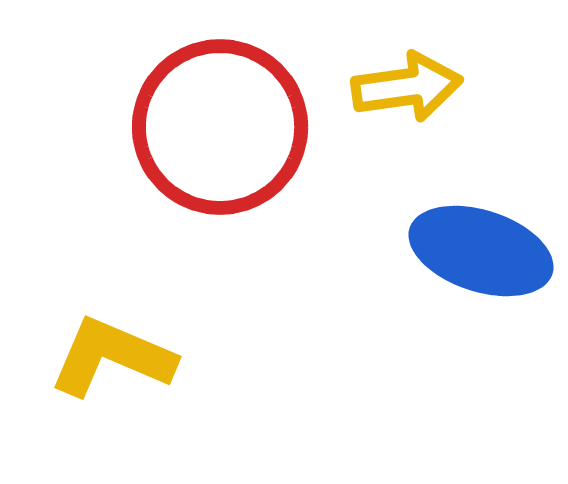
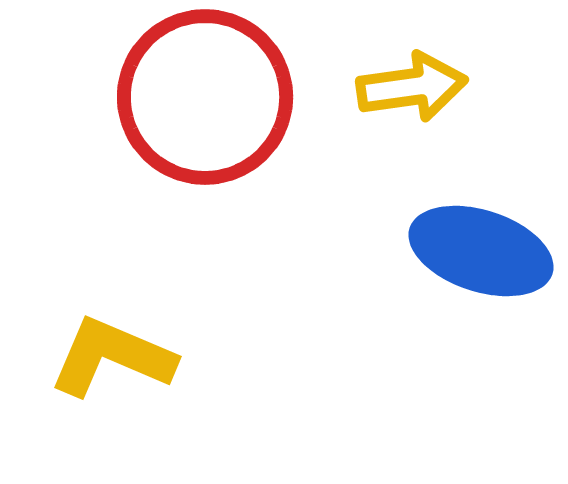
yellow arrow: moved 5 px right
red circle: moved 15 px left, 30 px up
